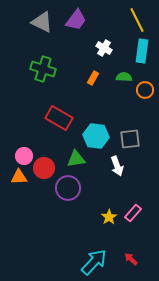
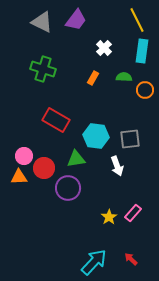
white cross: rotated 14 degrees clockwise
red rectangle: moved 3 px left, 2 px down
